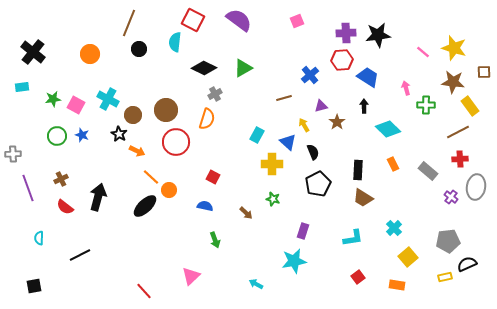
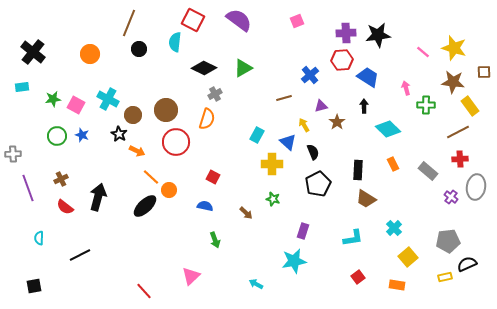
brown trapezoid at (363, 198): moved 3 px right, 1 px down
